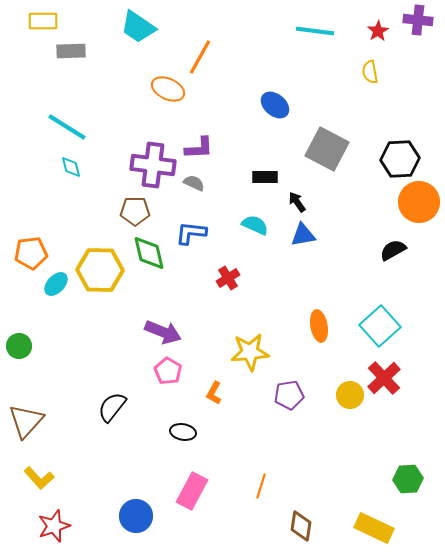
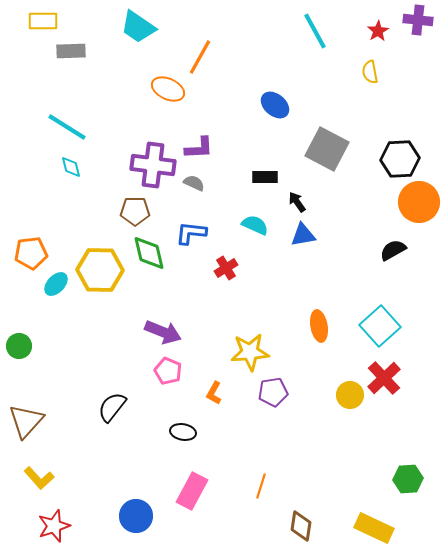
cyan line at (315, 31): rotated 54 degrees clockwise
red cross at (228, 278): moved 2 px left, 10 px up
pink pentagon at (168, 371): rotated 8 degrees counterclockwise
purple pentagon at (289, 395): moved 16 px left, 3 px up
